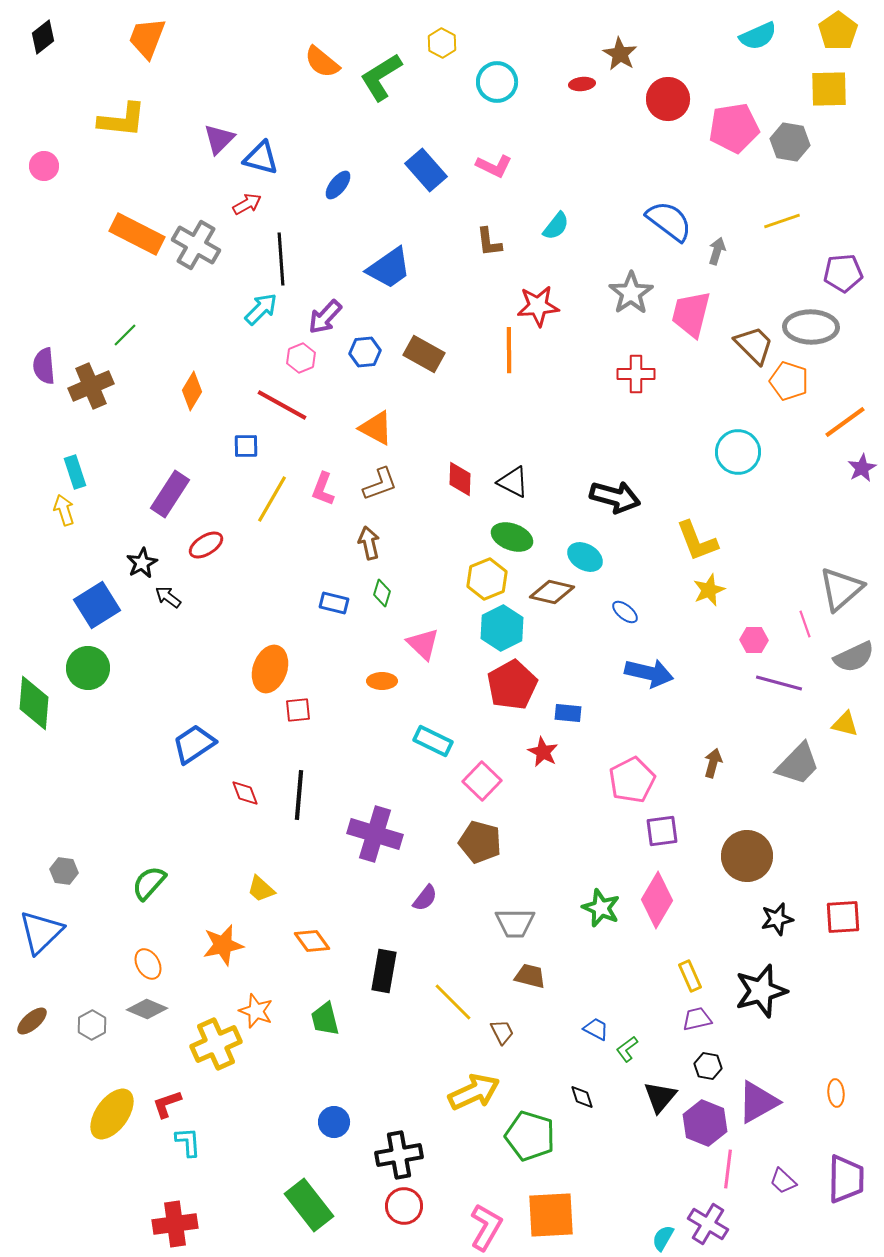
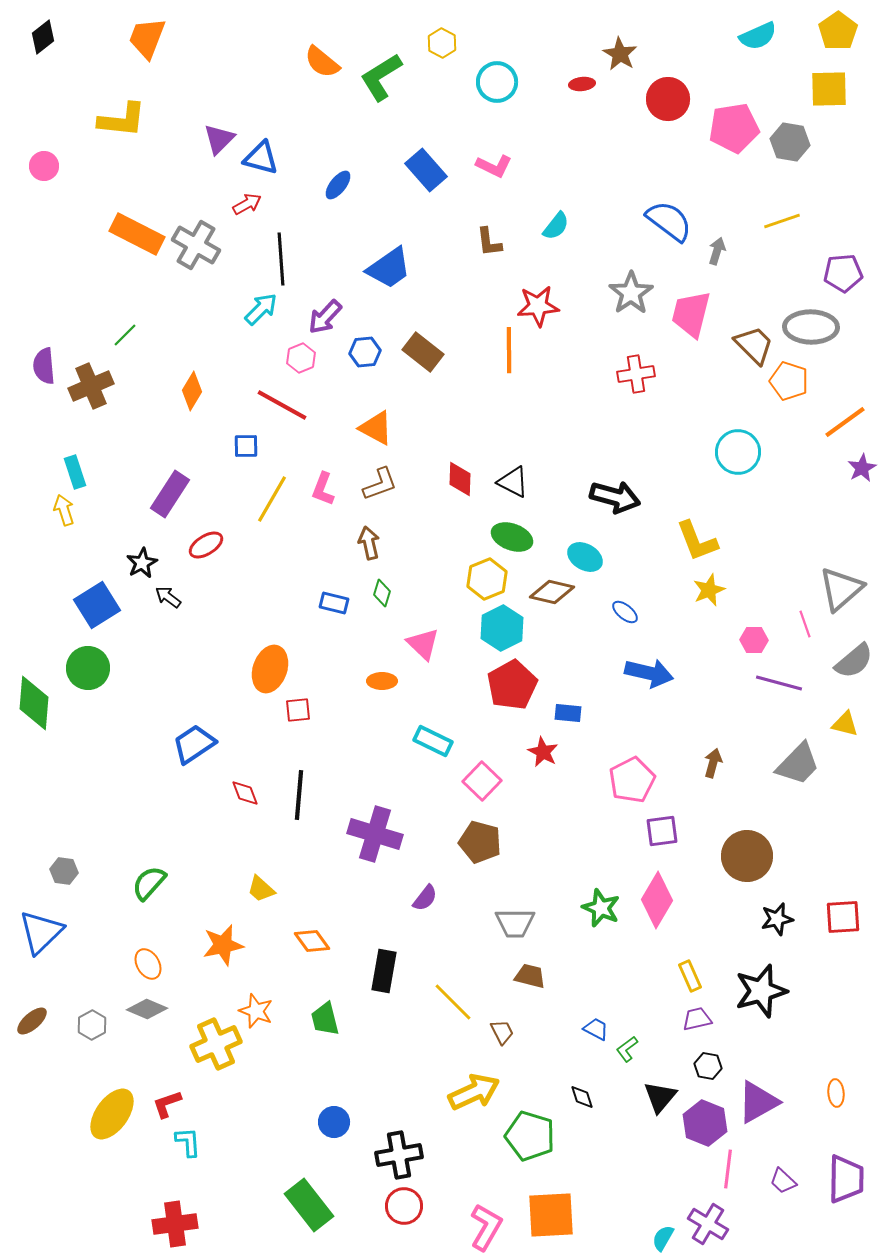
brown rectangle at (424, 354): moved 1 px left, 2 px up; rotated 9 degrees clockwise
red cross at (636, 374): rotated 9 degrees counterclockwise
gray semicircle at (854, 657): moved 4 px down; rotated 15 degrees counterclockwise
